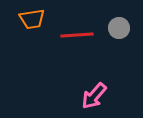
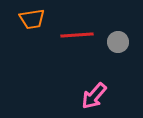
gray circle: moved 1 px left, 14 px down
